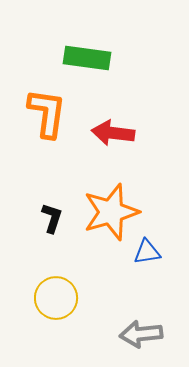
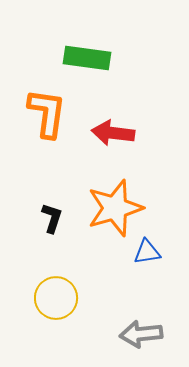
orange star: moved 4 px right, 4 px up
